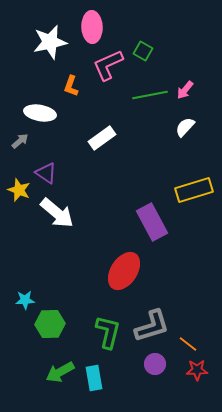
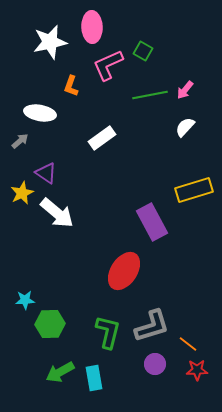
yellow star: moved 3 px right, 3 px down; rotated 25 degrees clockwise
